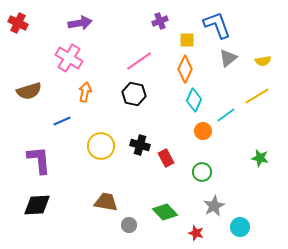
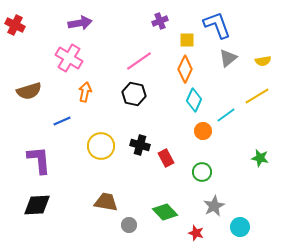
red cross: moved 3 px left, 2 px down
